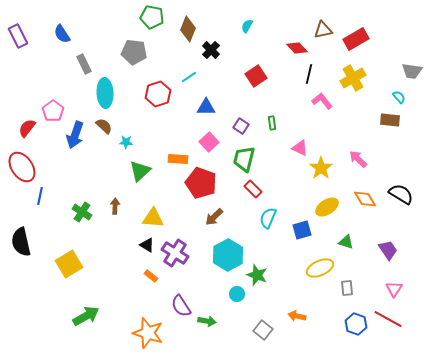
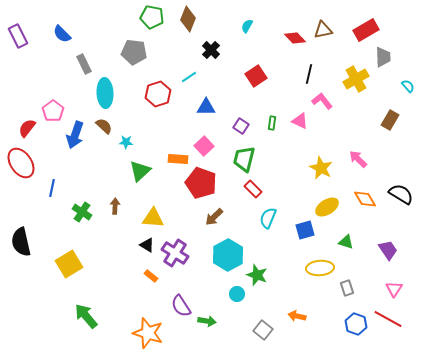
brown diamond at (188, 29): moved 10 px up
blue semicircle at (62, 34): rotated 12 degrees counterclockwise
red rectangle at (356, 39): moved 10 px right, 9 px up
red diamond at (297, 48): moved 2 px left, 10 px up
gray trapezoid at (412, 71): moved 29 px left, 14 px up; rotated 100 degrees counterclockwise
yellow cross at (353, 78): moved 3 px right, 1 px down
cyan semicircle at (399, 97): moved 9 px right, 11 px up
brown rectangle at (390, 120): rotated 66 degrees counterclockwise
green rectangle at (272, 123): rotated 16 degrees clockwise
pink square at (209, 142): moved 5 px left, 4 px down
pink triangle at (300, 148): moved 27 px up
red ellipse at (22, 167): moved 1 px left, 4 px up
yellow star at (321, 168): rotated 10 degrees counterclockwise
blue line at (40, 196): moved 12 px right, 8 px up
blue square at (302, 230): moved 3 px right
yellow ellipse at (320, 268): rotated 20 degrees clockwise
gray rectangle at (347, 288): rotated 14 degrees counterclockwise
green arrow at (86, 316): rotated 100 degrees counterclockwise
